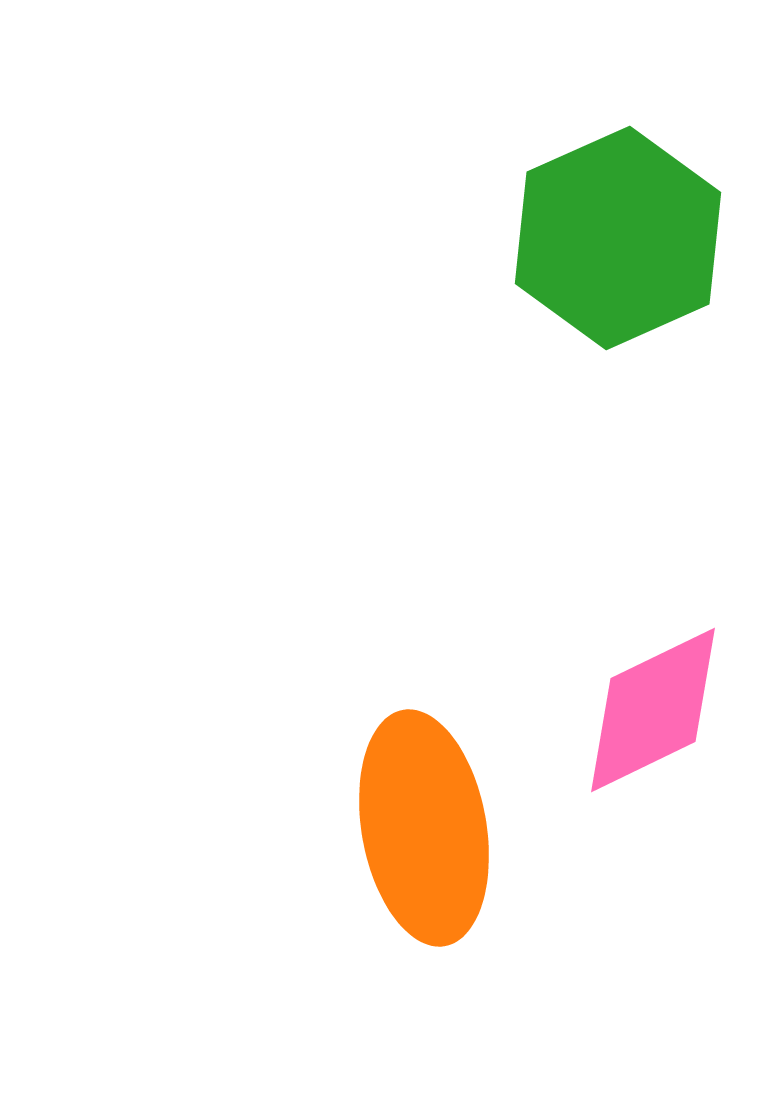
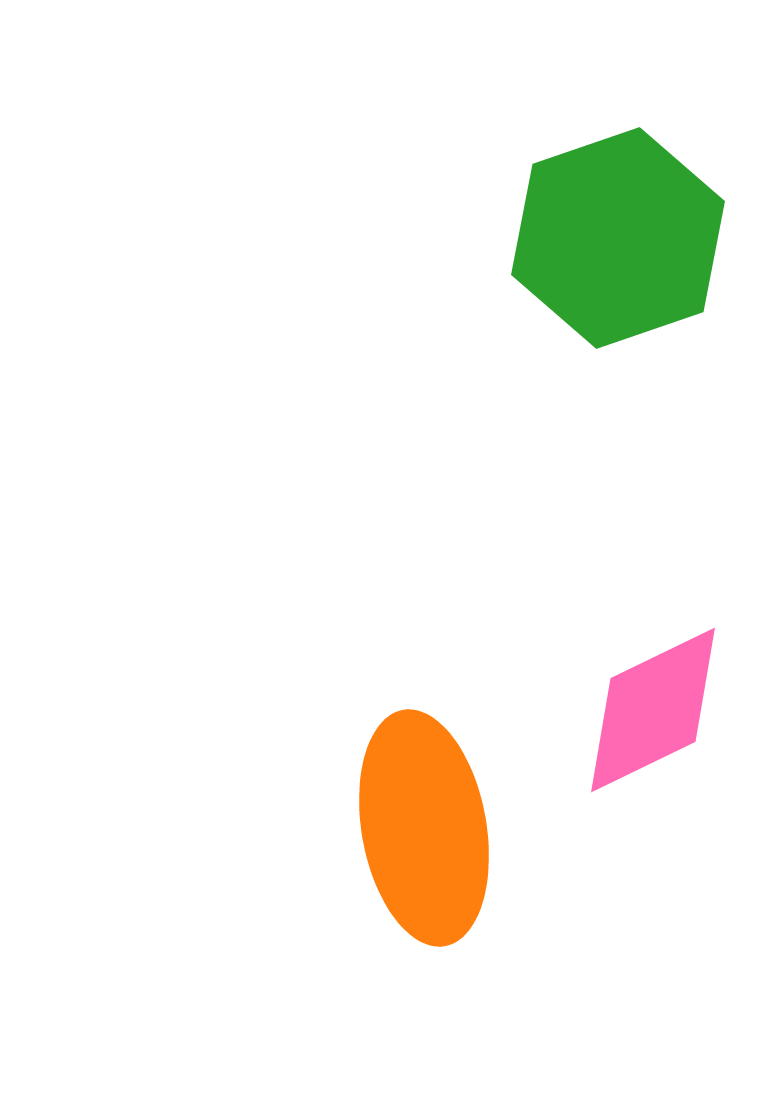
green hexagon: rotated 5 degrees clockwise
